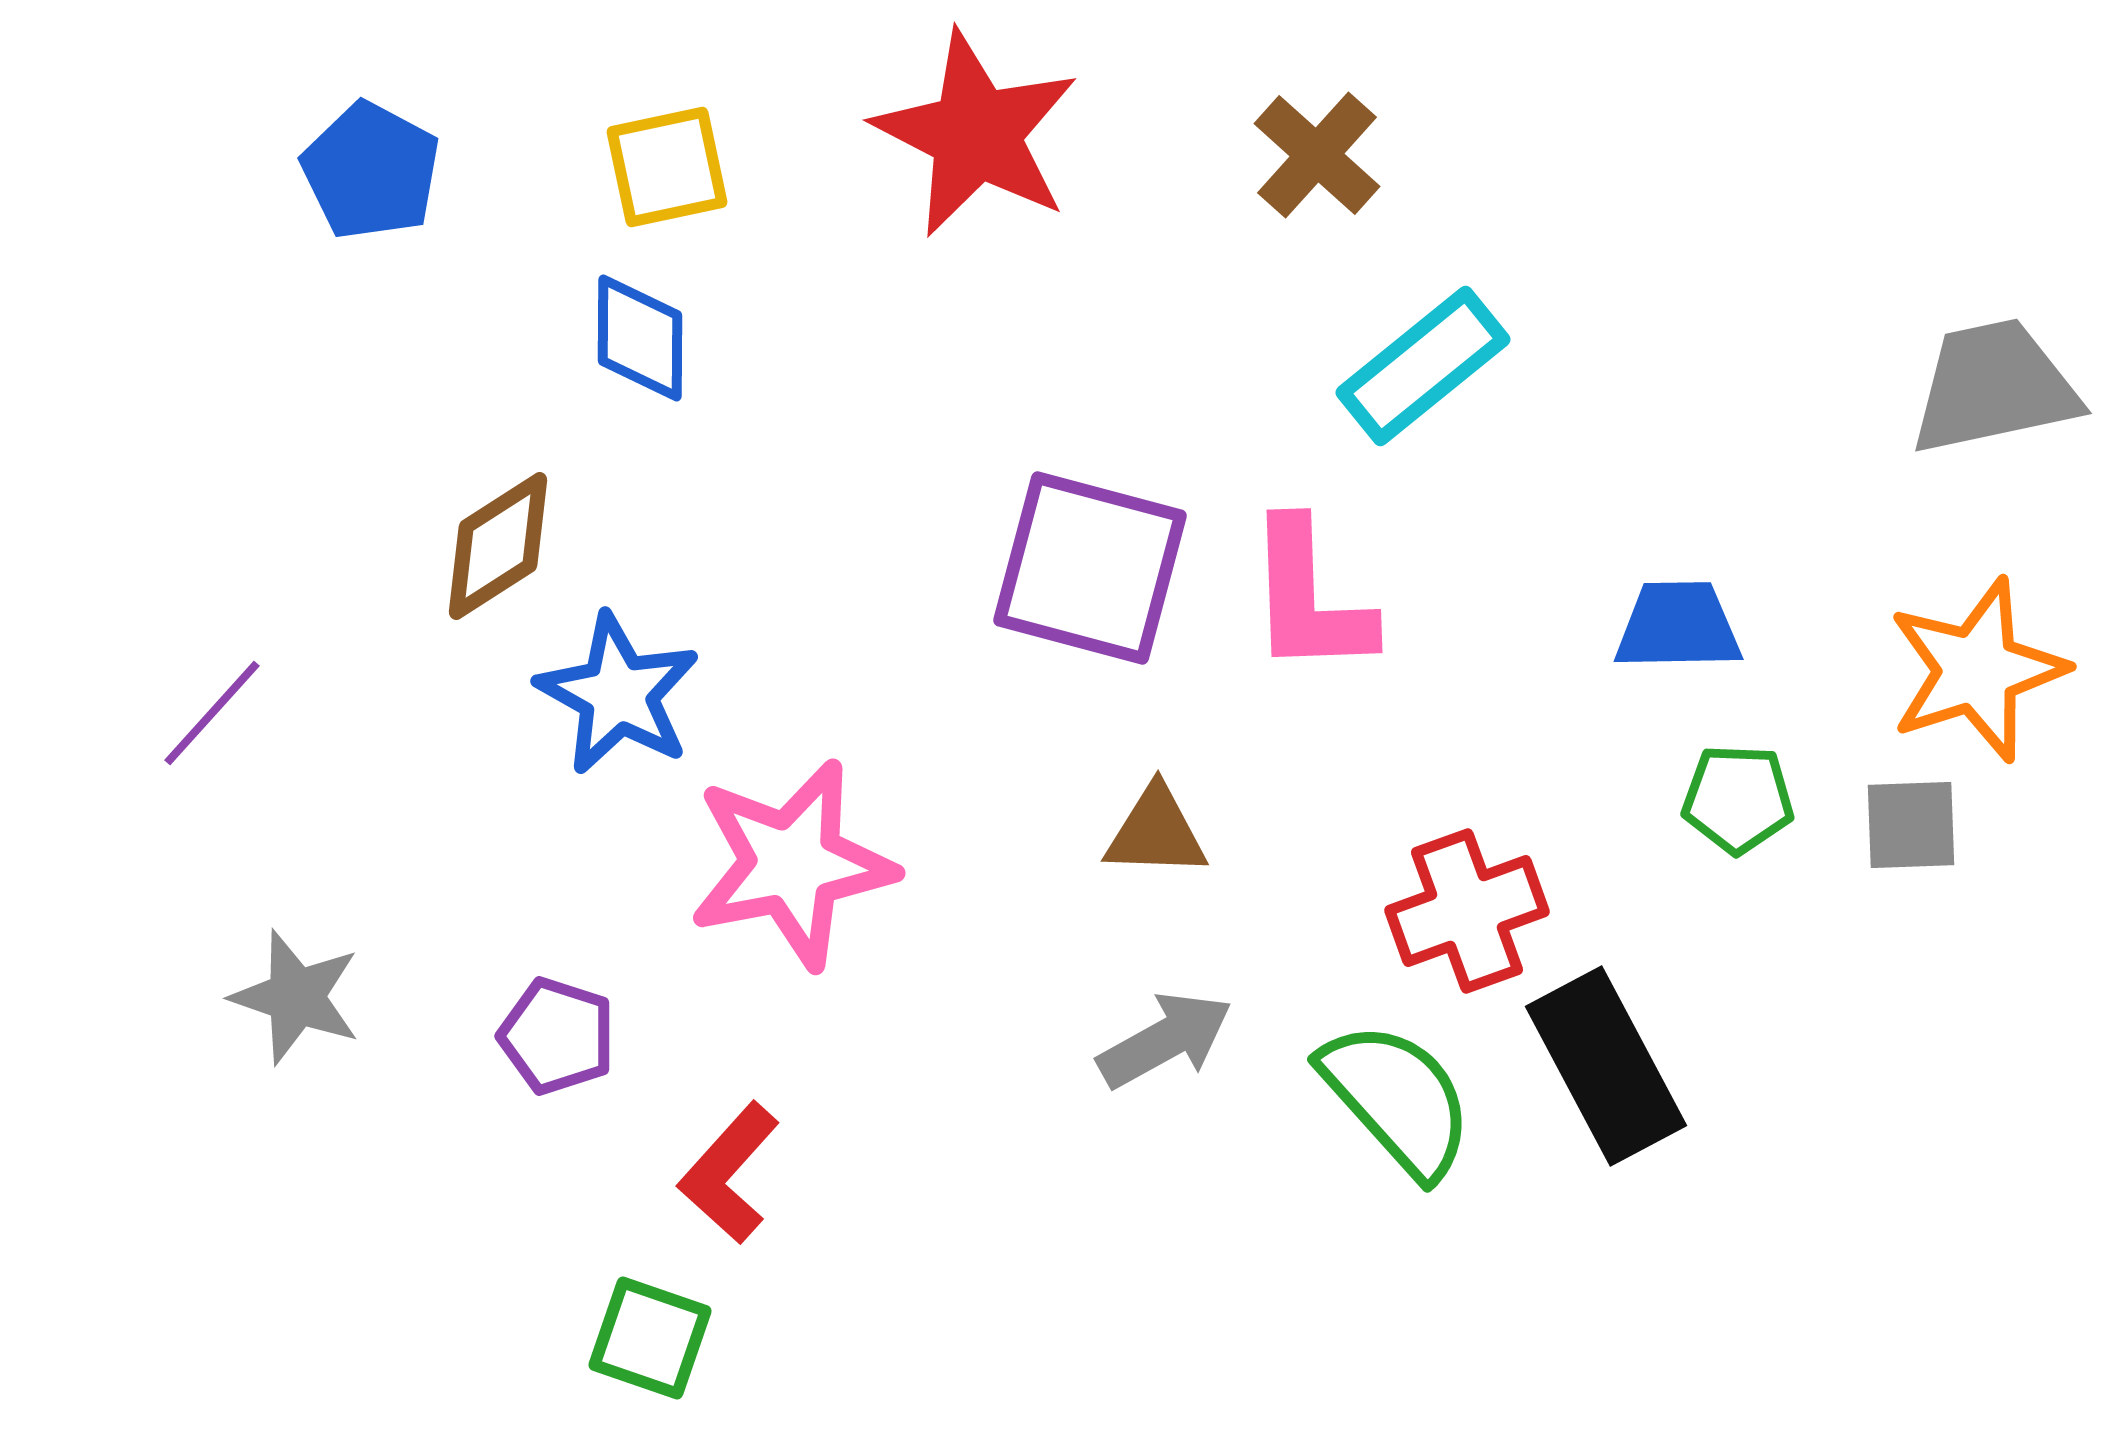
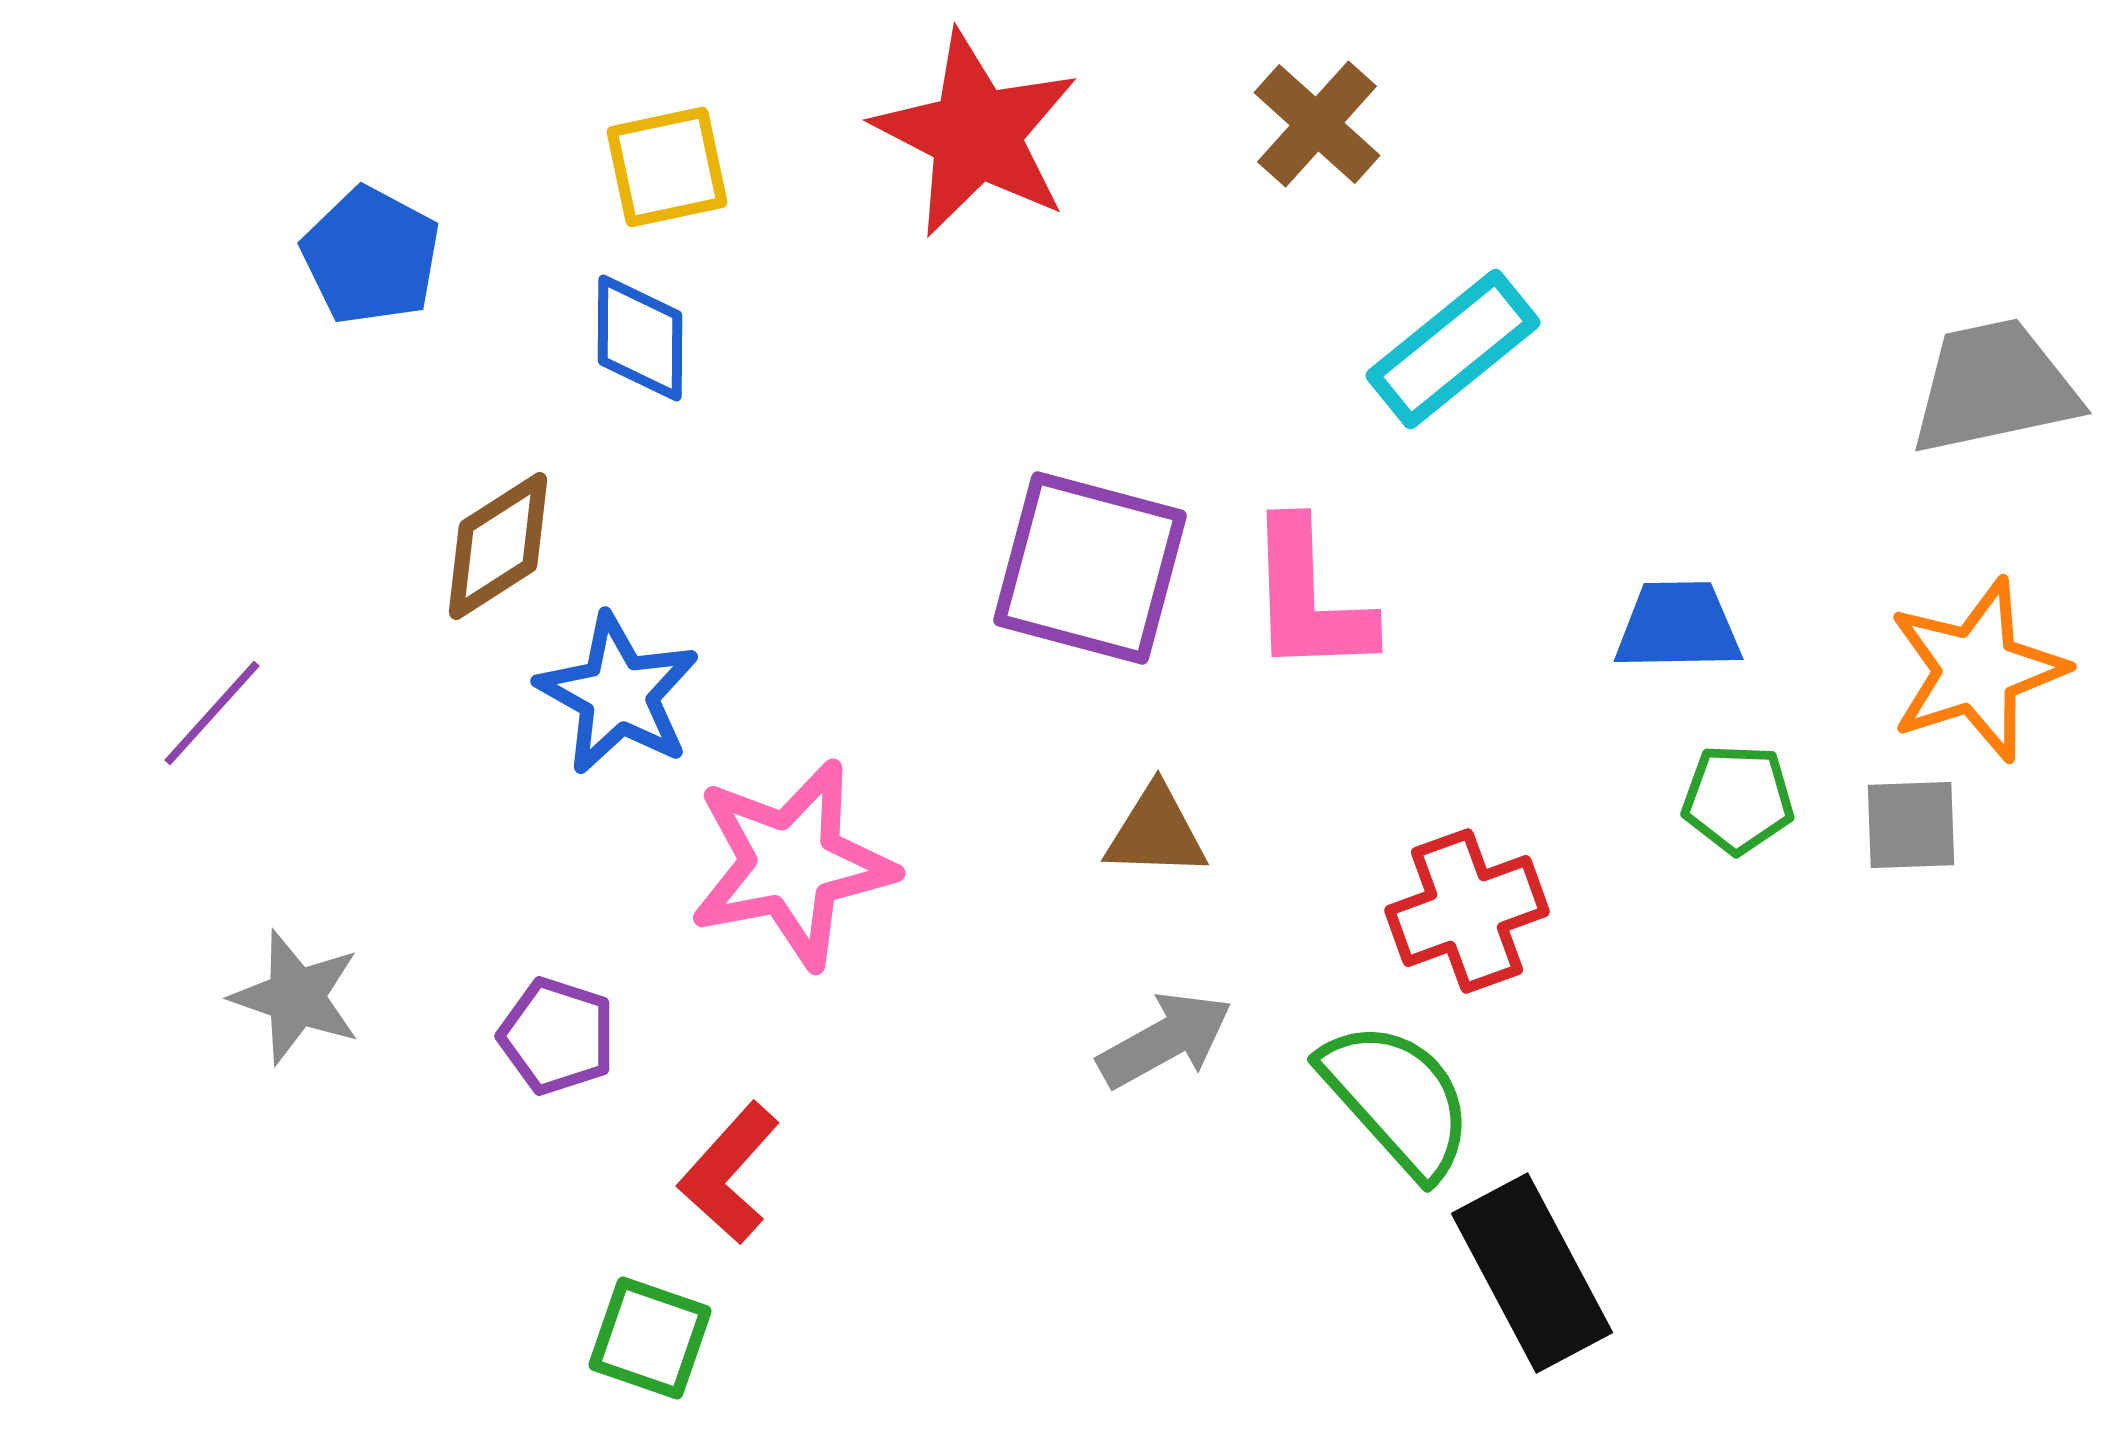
brown cross: moved 31 px up
blue pentagon: moved 85 px down
cyan rectangle: moved 30 px right, 17 px up
black rectangle: moved 74 px left, 207 px down
